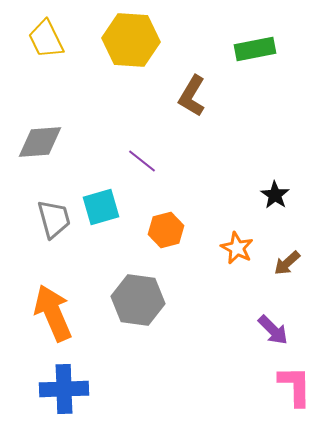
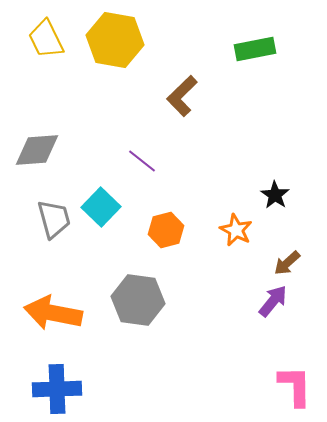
yellow hexagon: moved 16 px left; rotated 6 degrees clockwise
brown L-shape: moved 10 px left; rotated 15 degrees clockwise
gray diamond: moved 3 px left, 8 px down
cyan square: rotated 30 degrees counterclockwise
orange star: moved 1 px left, 18 px up
orange arrow: rotated 56 degrees counterclockwise
purple arrow: moved 29 px up; rotated 96 degrees counterclockwise
blue cross: moved 7 px left
